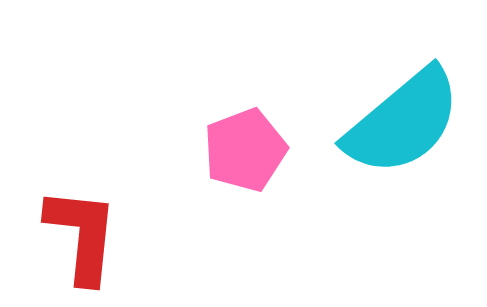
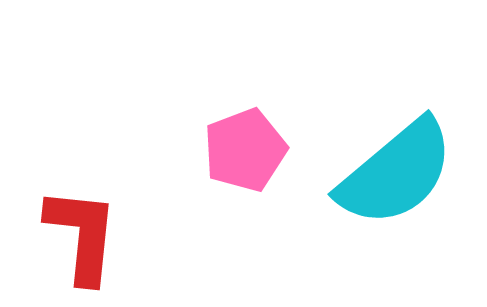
cyan semicircle: moved 7 px left, 51 px down
